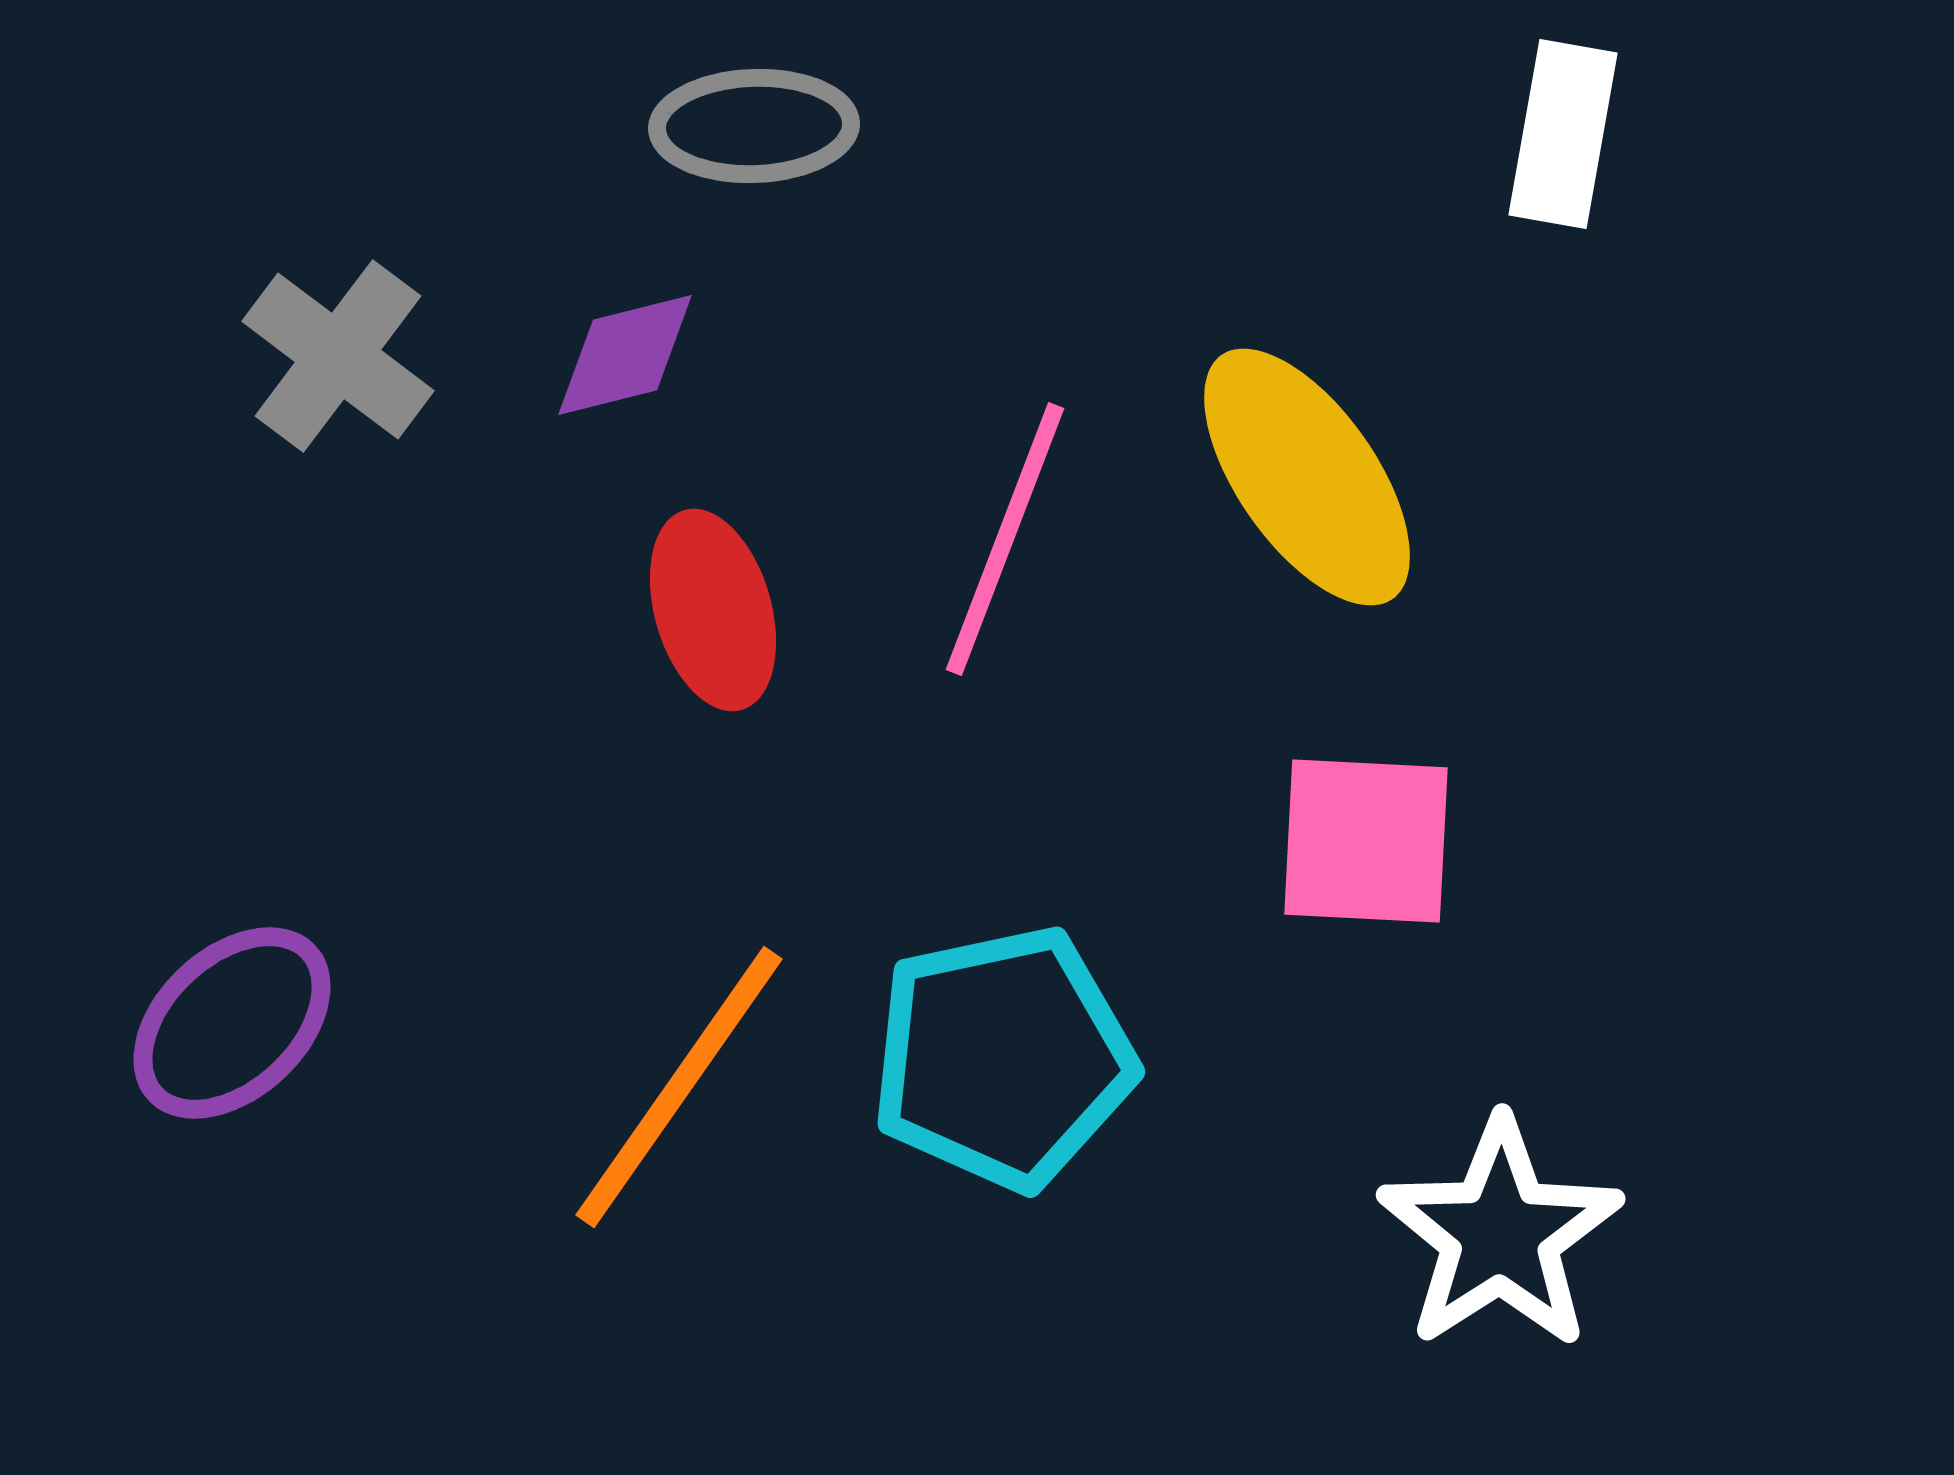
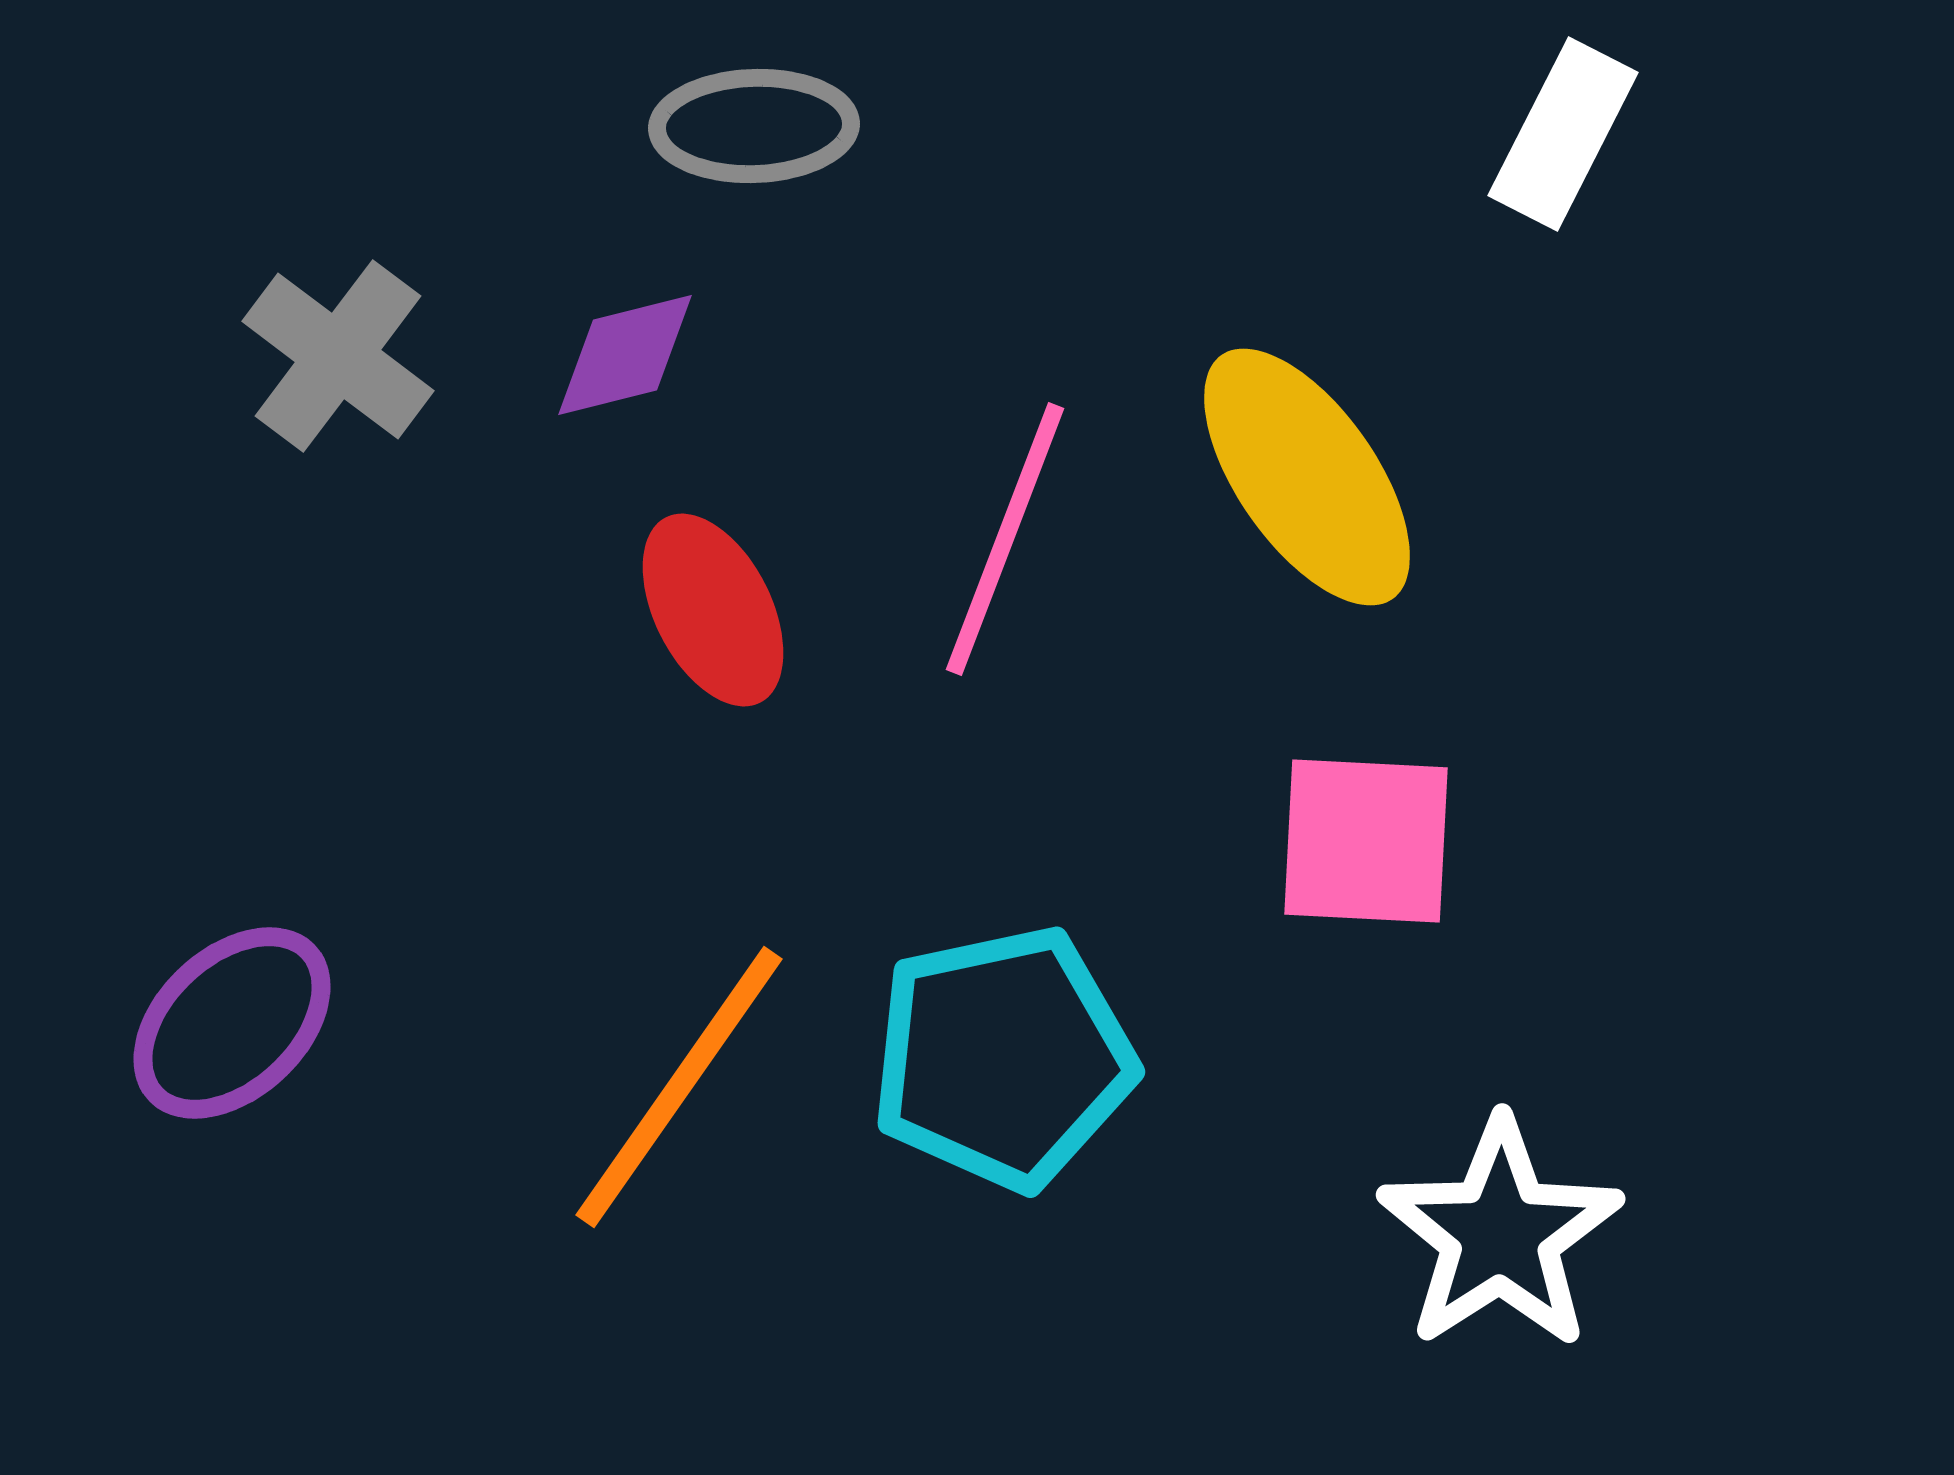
white rectangle: rotated 17 degrees clockwise
red ellipse: rotated 11 degrees counterclockwise
